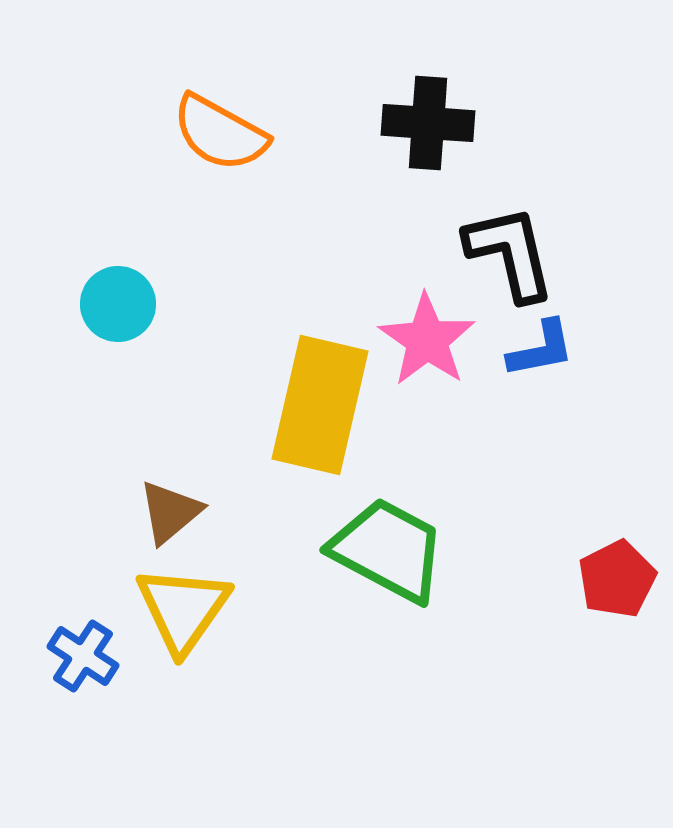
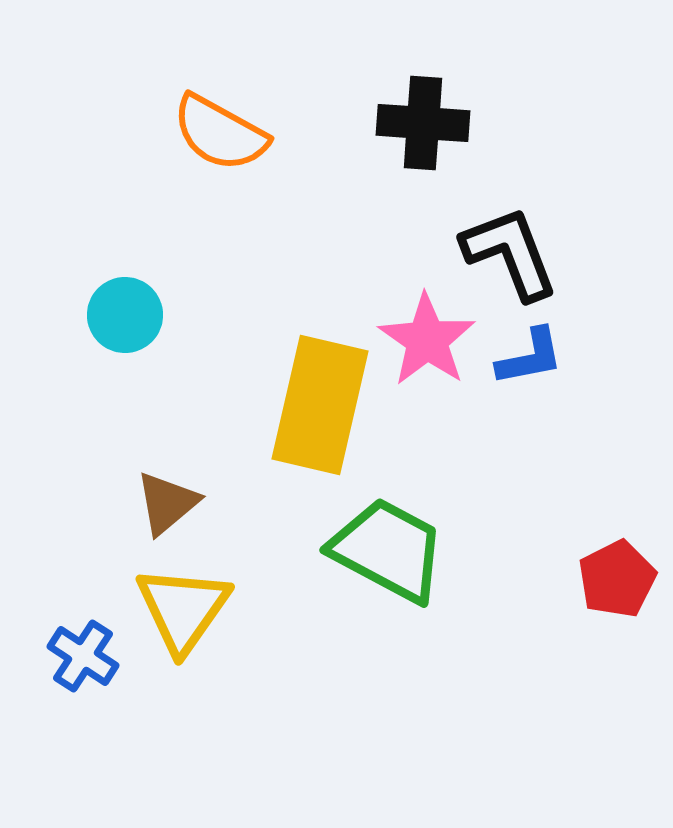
black cross: moved 5 px left
black L-shape: rotated 8 degrees counterclockwise
cyan circle: moved 7 px right, 11 px down
blue L-shape: moved 11 px left, 8 px down
brown triangle: moved 3 px left, 9 px up
